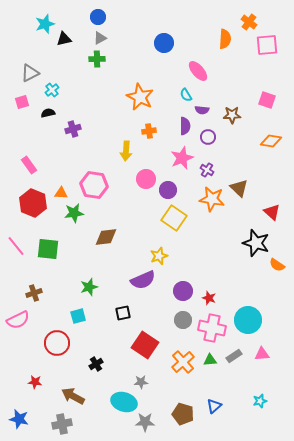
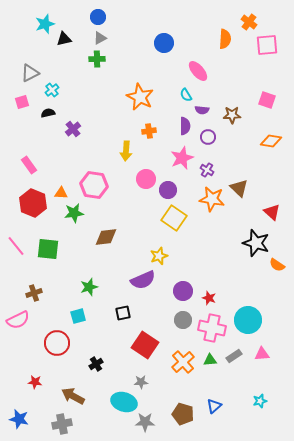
purple cross at (73, 129): rotated 21 degrees counterclockwise
